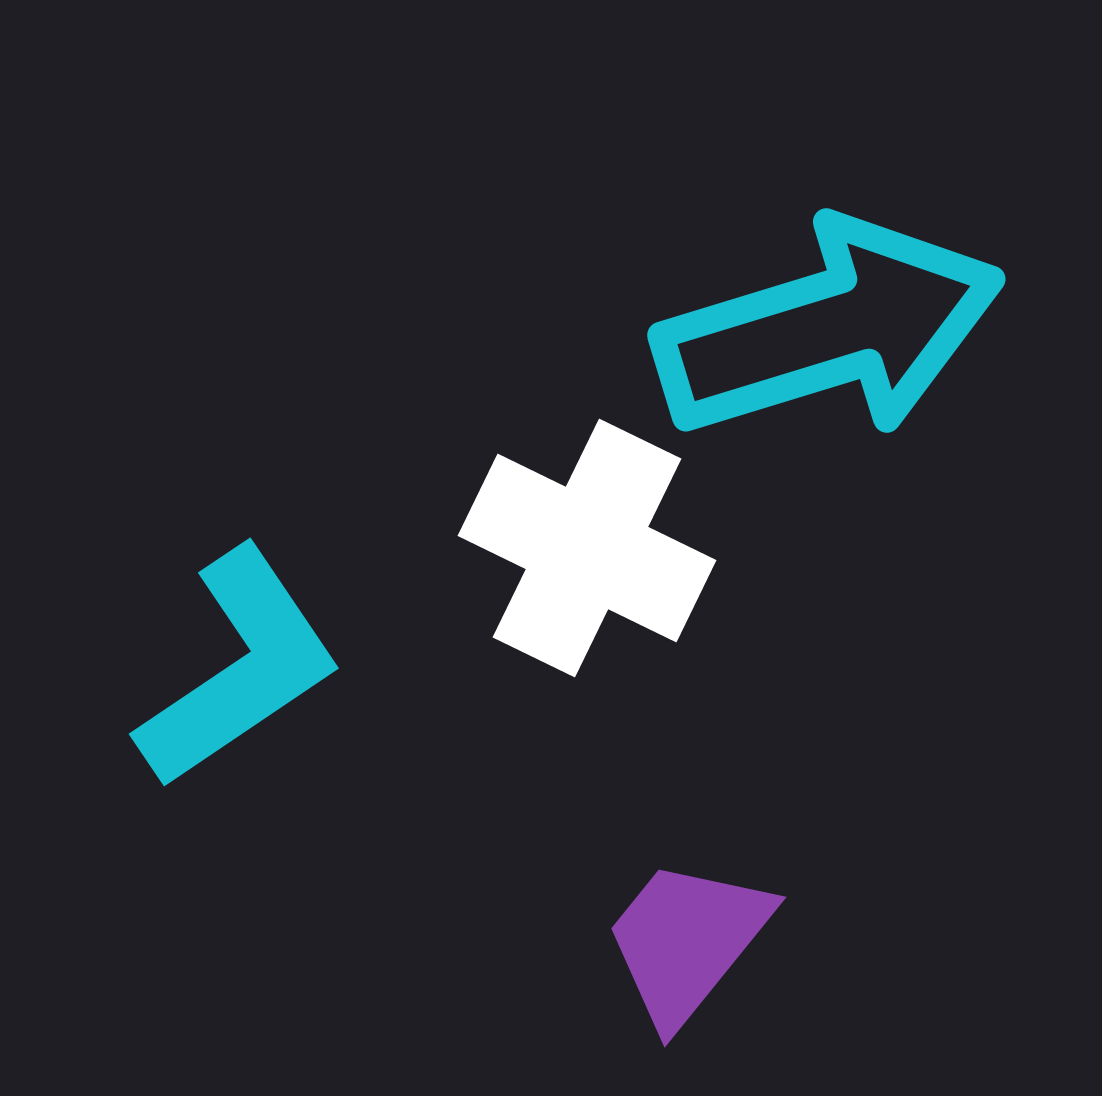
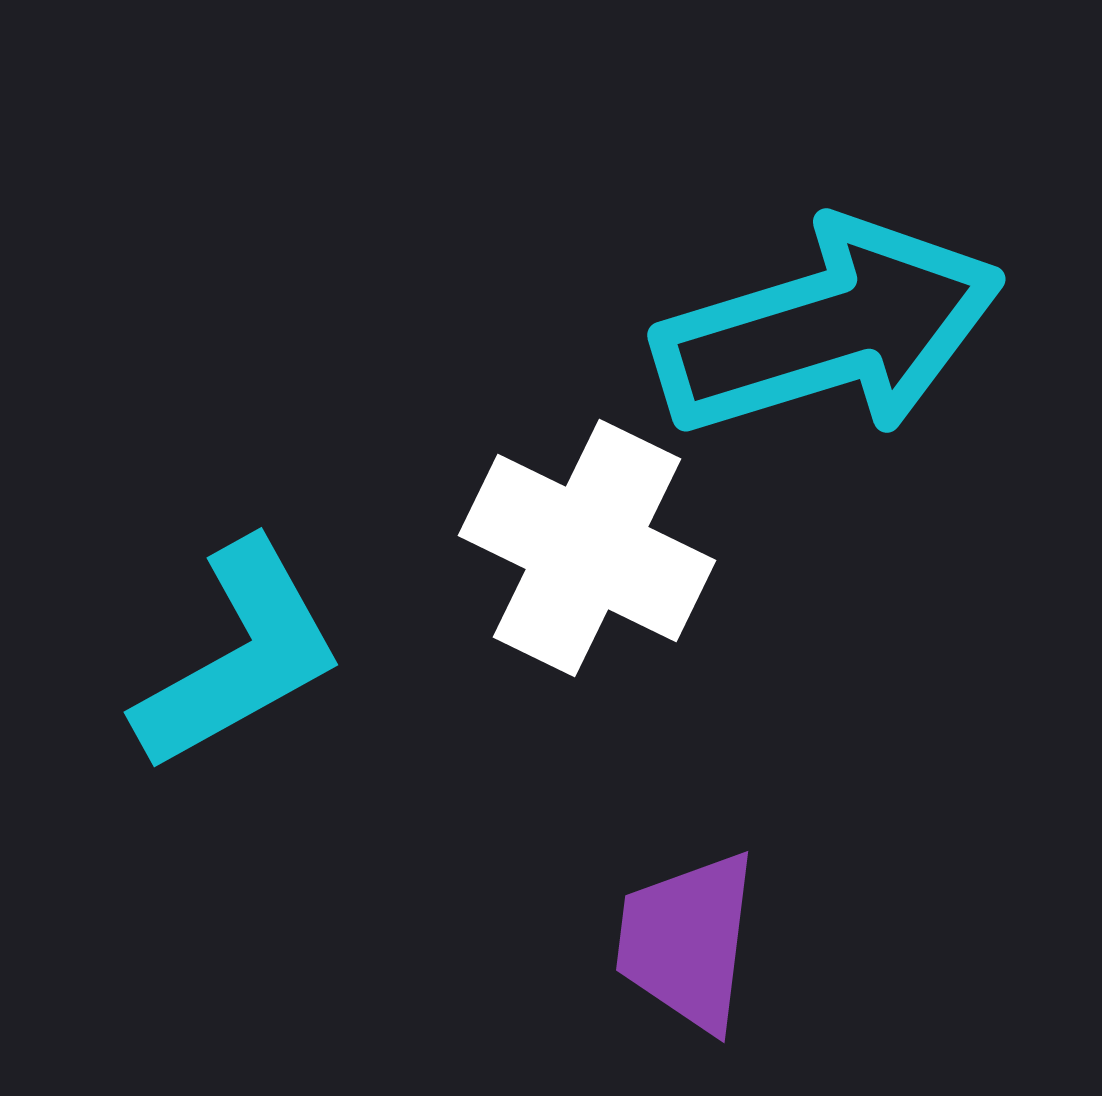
cyan L-shape: moved 12 px up; rotated 5 degrees clockwise
purple trapezoid: rotated 32 degrees counterclockwise
